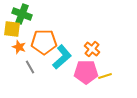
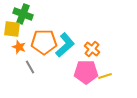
green cross: moved 1 px right
cyan L-shape: moved 3 px right, 12 px up
